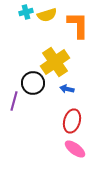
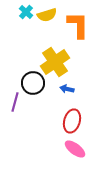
cyan cross: rotated 32 degrees counterclockwise
purple line: moved 1 px right, 1 px down
